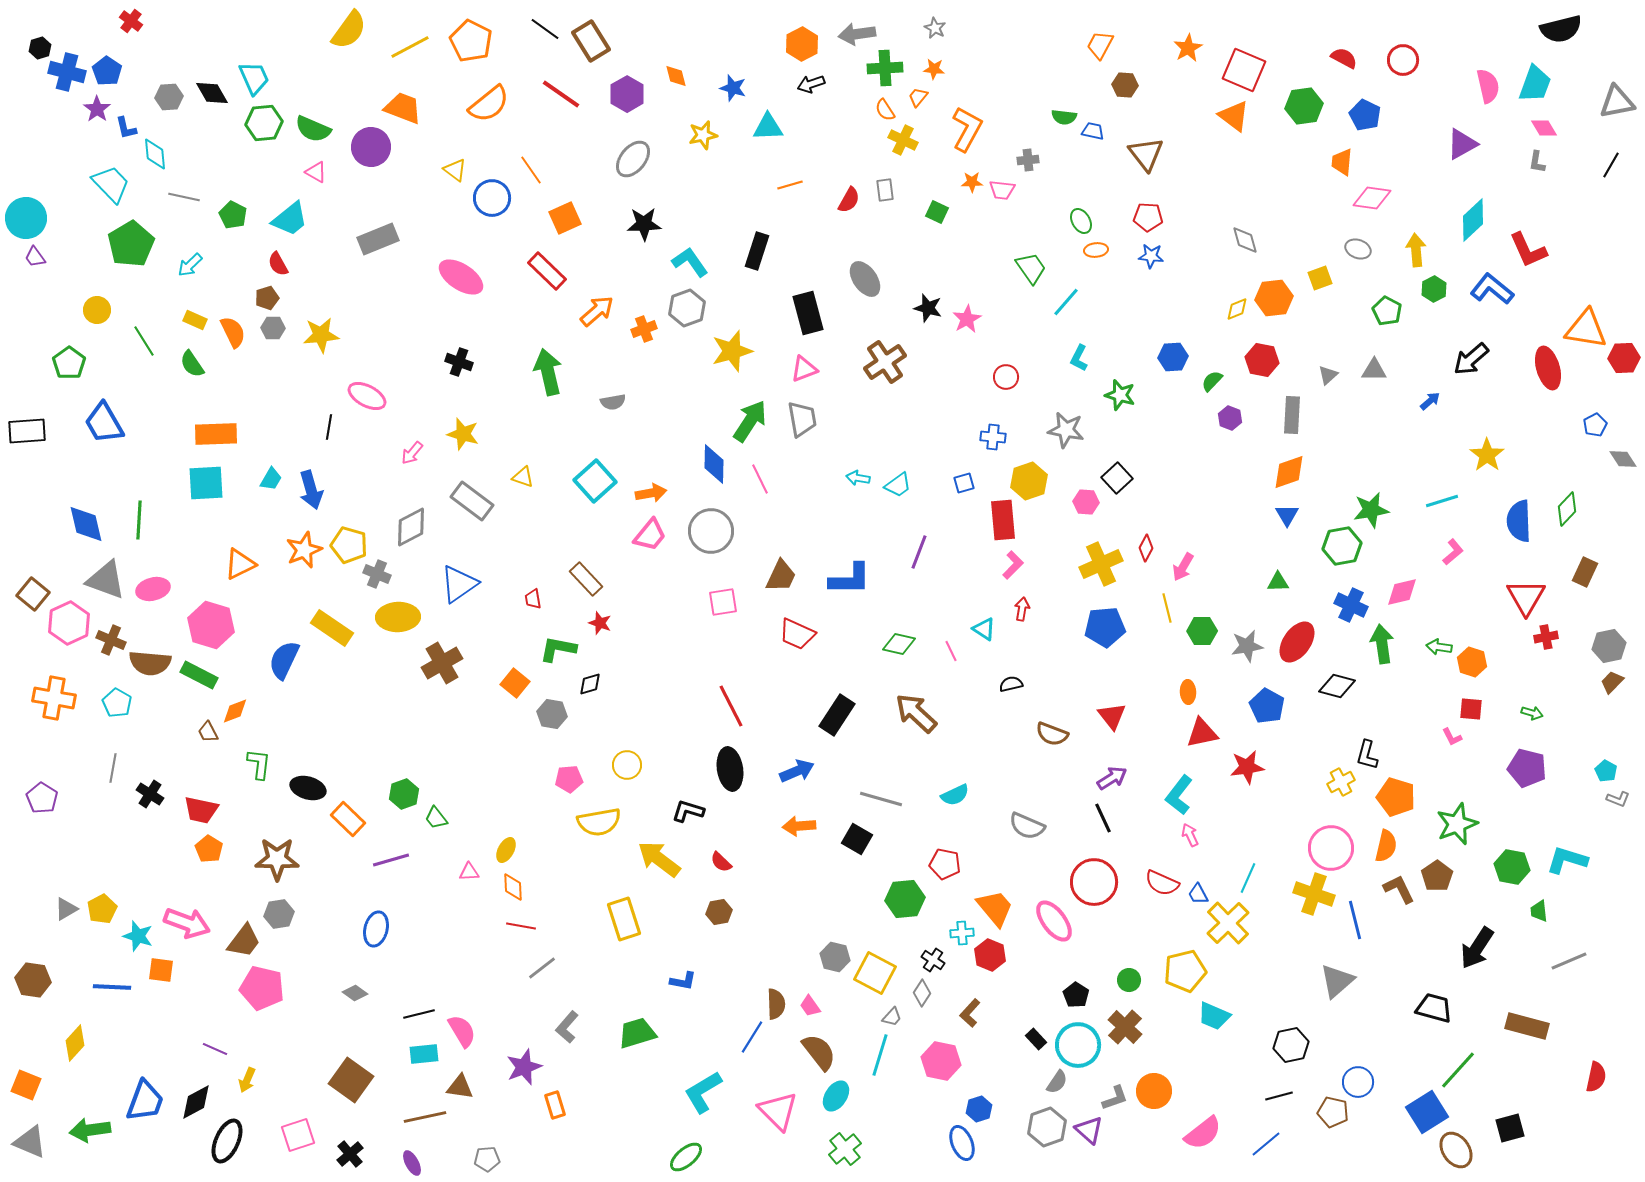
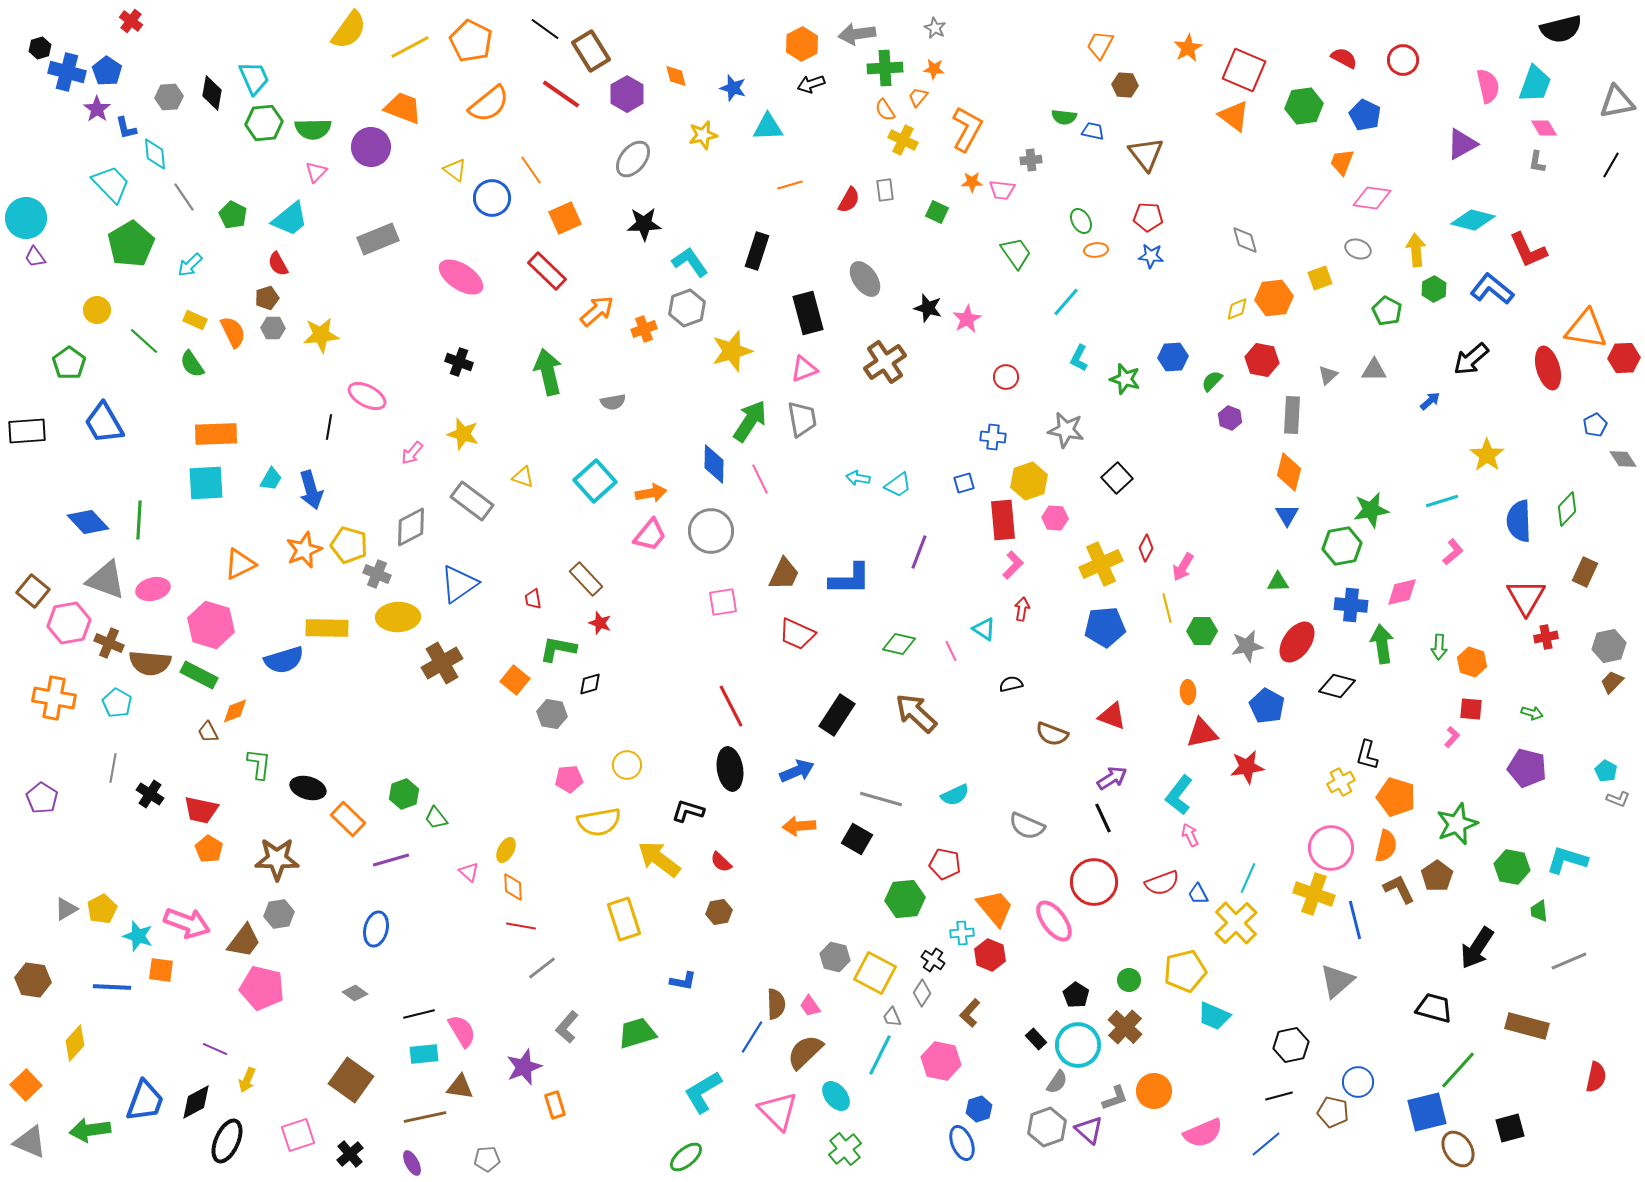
brown rectangle at (591, 41): moved 10 px down
black diamond at (212, 93): rotated 40 degrees clockwise
green semicircle at (313, 129): rotated 24 degrees counterclockwise
gray cross at (1028, 160): moved 3 px right
orange trapezoid at (1342, 162): rotated 16 degrees clockwise
pink triangle at (316, 172): rotated 45 degrees clockwise
gray line at (184, 197): rotated 44 degrees clockwise
cyan diamond at (1473, 220): rotated 57 degrees clockwise
green trapezoid at (1031, 268): moved 15 px left, 15 px up
green line at (144, 341): rotated 16 degrees counterclockwise
green star at (1120, 395): moved 5 px right, 16 px up
orange diamond at (1289, 472): rotated 57 degrees counterclockwise
pink hexagon at (1086, 502): moved 31 px left, 16 px down
blue diamond at (86, 524): moved 2 px right, 2 px up; rotated 30 degrees counterclockwise
brown trapezoid at (781, 576): moved 3 px right, 2 px up
brown square at (33, 594): moved 3 px up
blue cross at (1351, 605): rotated 20 degrees counterclockwise
pink hexagon at (69, 623): rotated 15 degrees clockwise
yellow rectangle at (332, 628): moved 5 px left; rotated 33 degrees counterclockwise
brown cross at (111, 640): moved 2 px left, 3 px down
green arrow at (1439, 647): rotated 95 degrees counterclockwise
blue semicircle at (284, 660): rotated 132 degrees counterclockwise
orange square at (515, 683): moved 3 px up
red triangle at (1112, 716): rotated 32 degrees counterclockwise
pink L-shape at (1452, 737): rotated 110 degrees counterclockwise
pink triangle at (469, 872): rotated 45 degrees clockwise
red semicircle at (1162, 883): rotated 44 degrees counterclockwise
yellow cross at (1228, 923): moved 8 px right
gray trapezoid at (892, 1017): rotated 115 degrees clockwise
brown semicircle at (819, 1052): moved 14 px left; rotated 96 degrees counterclockwise
cyan line at (880, 1055): rotated 9 degrees clockwise
orange square at (26, 1085): rotated 24 degrees clockwise
cyan ellipse at (836, 1096): rotated 72 degrees counterclockwise
blue square at (1427, 1112): rotated 18 degrees clockwise
pink semicircle at (1203, 1133): rotated 15 degrees clockwise
brown ellipse at (1456, 1150): moved 2 px right, 1 px up
